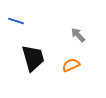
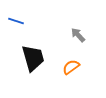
orange semicircle: moved 2 px down; rotated 12 degrees counterclockwise
